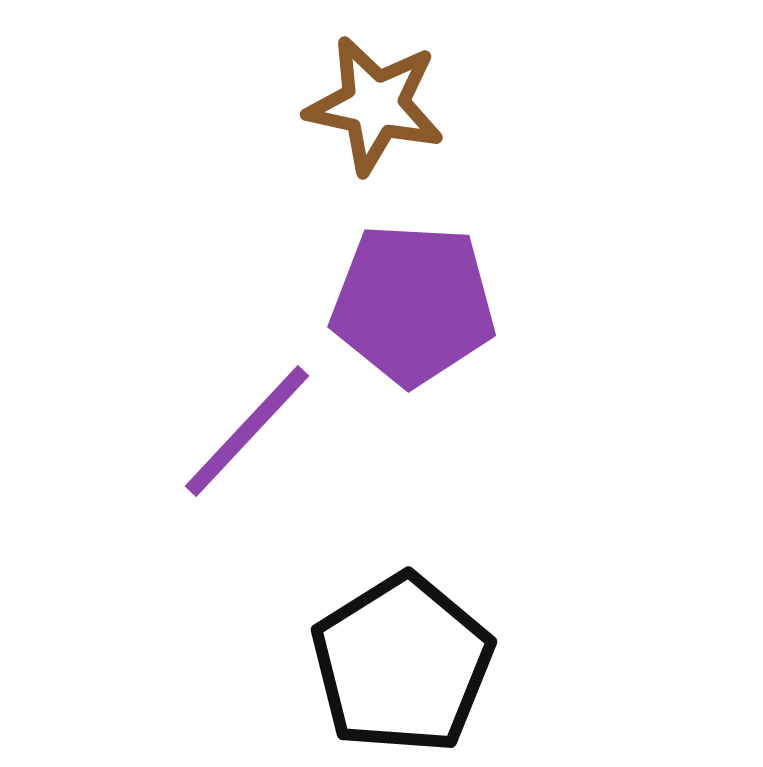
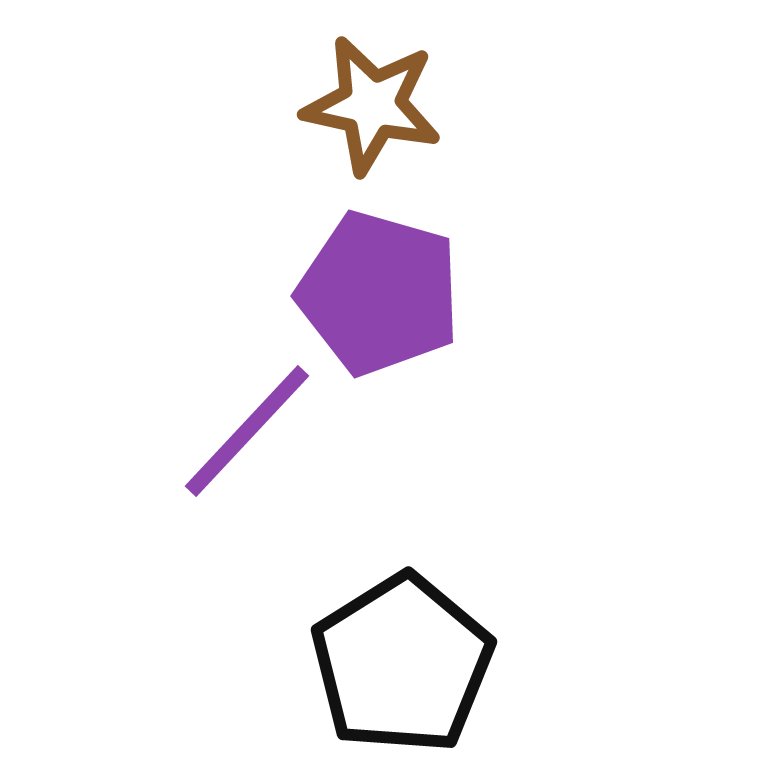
brown star: moved 3 px left
purple pentagon: moved 34 px left, 11 px up; rotated 13 degrees clockwise
